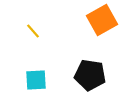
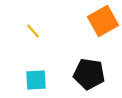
orange square: moved 1 px right, 1 px down
black pentagon: moved 1 px left, 1 px up
